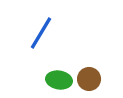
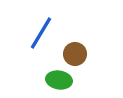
brown circle: moved 14 px left, 25 px up
